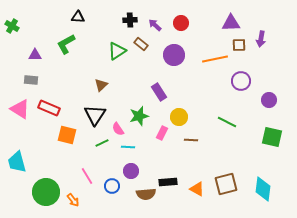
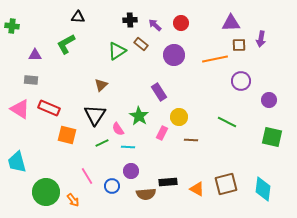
green cross at (12, 26): rotated 24 degrees counterclockwise
green star at (139, 116): rotated 24 degrees counterclockwise
